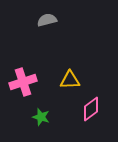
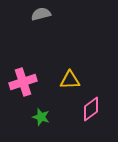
gray semicircle: moved 6 px left, 6 px up
